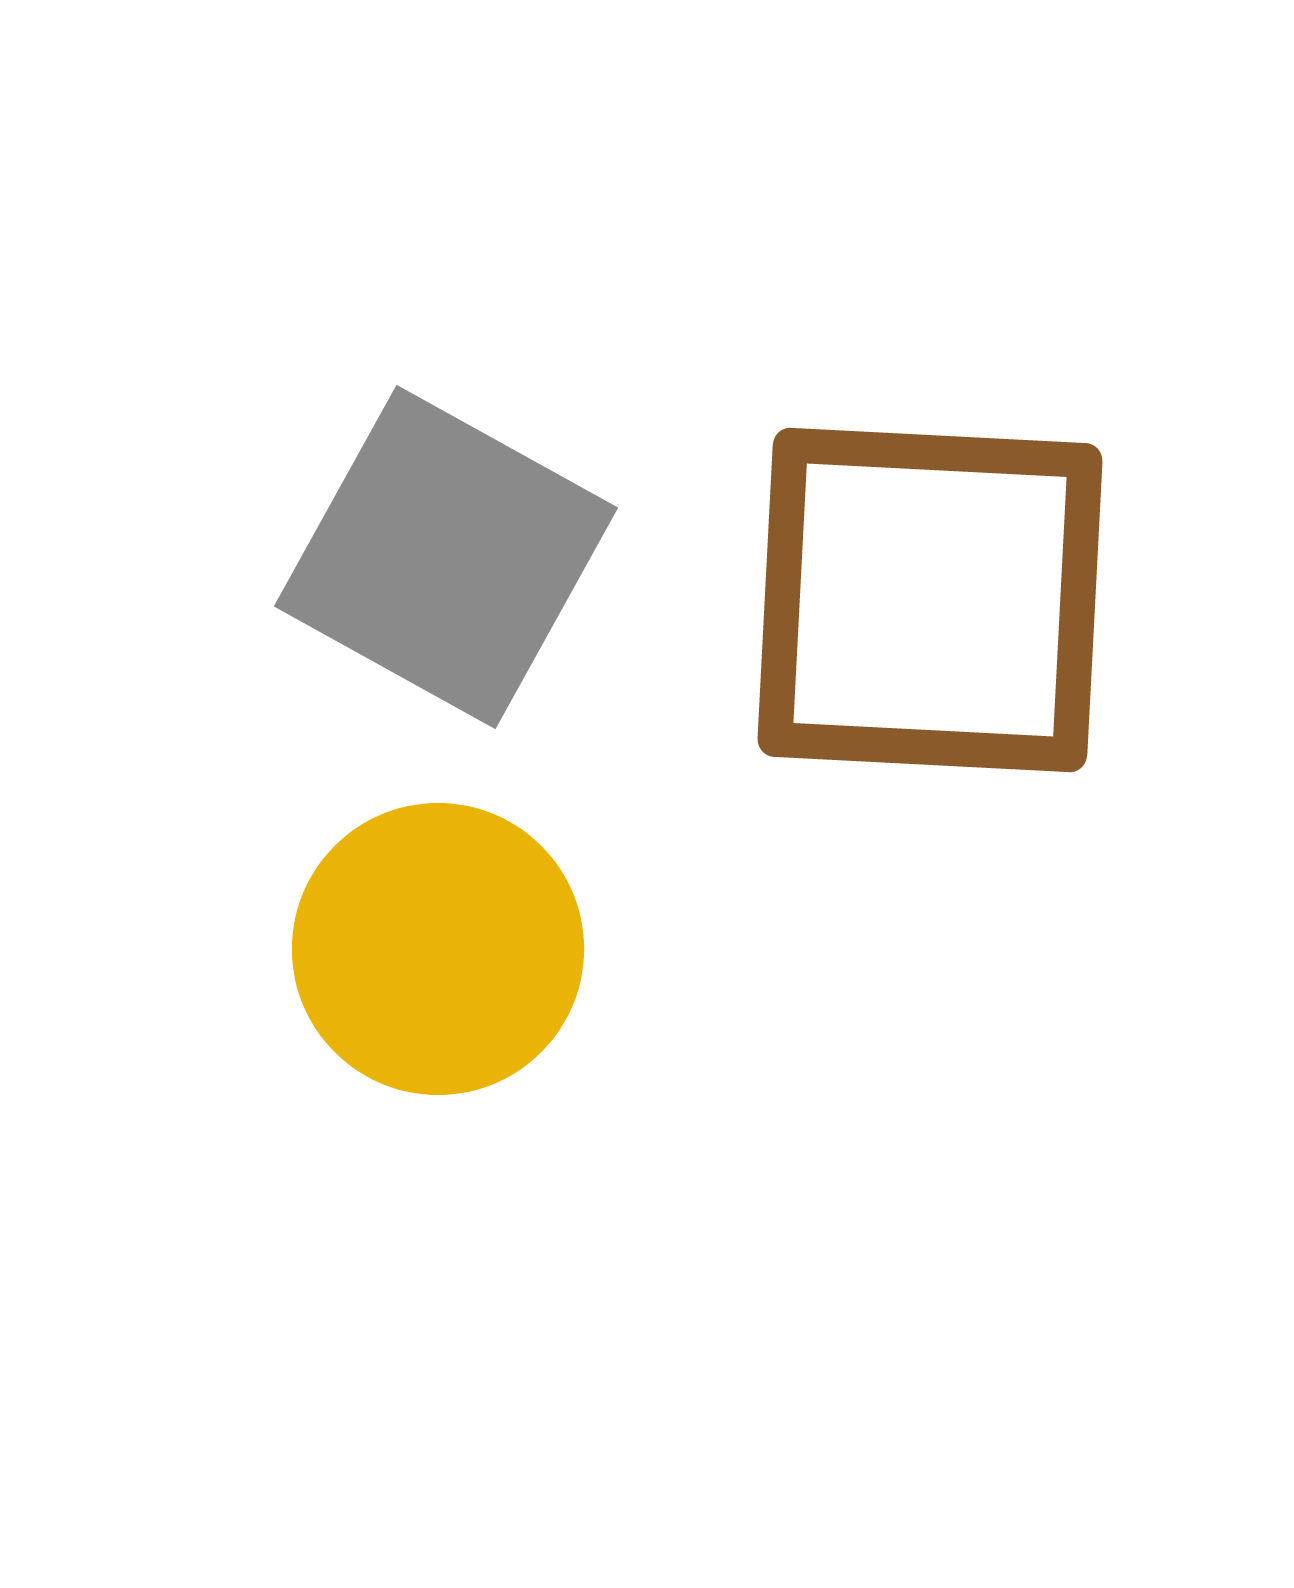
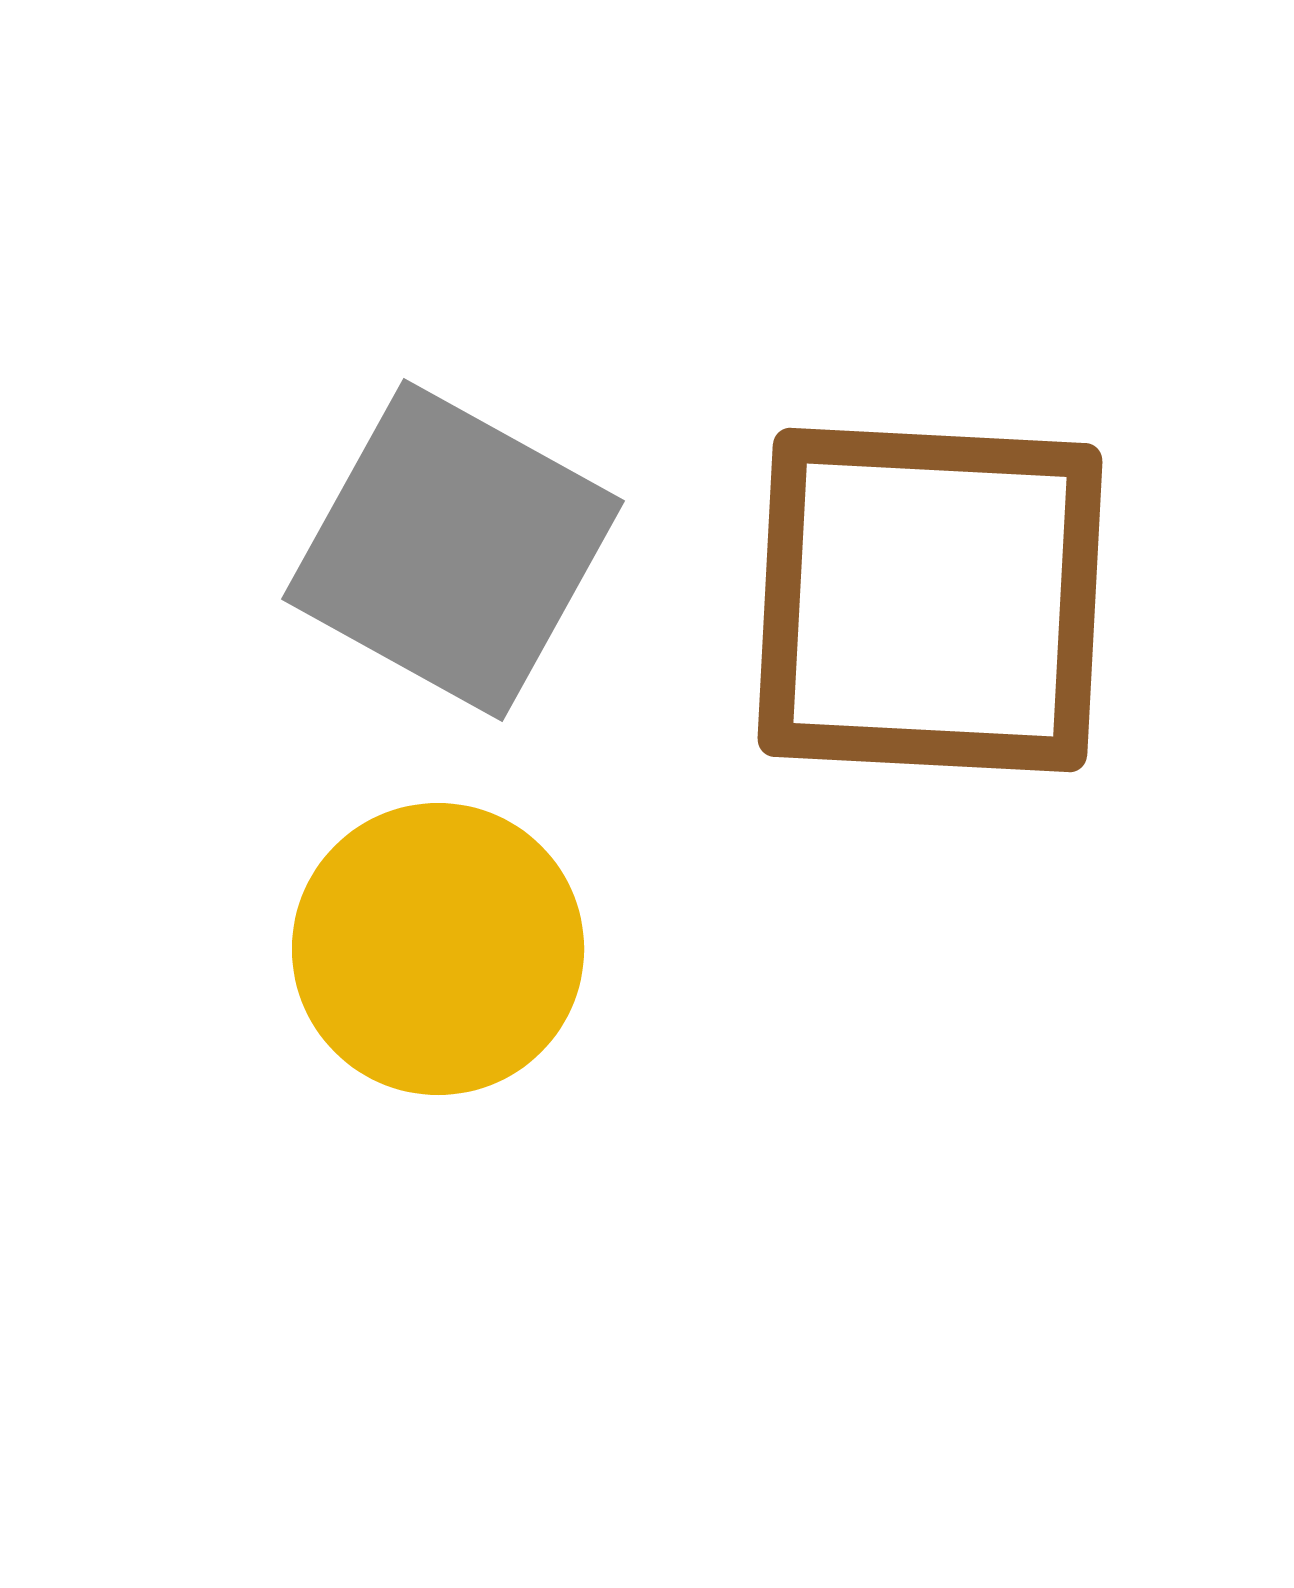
gray square: moved 7 px right, 7 px up
